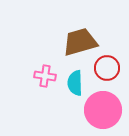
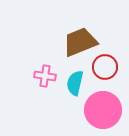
brown trapezoid: rotated 6 degrees counterclockwise
red circle: moved 2 px left, 1 px up
cyan semicircle: rotated 15 degrees clockwise
